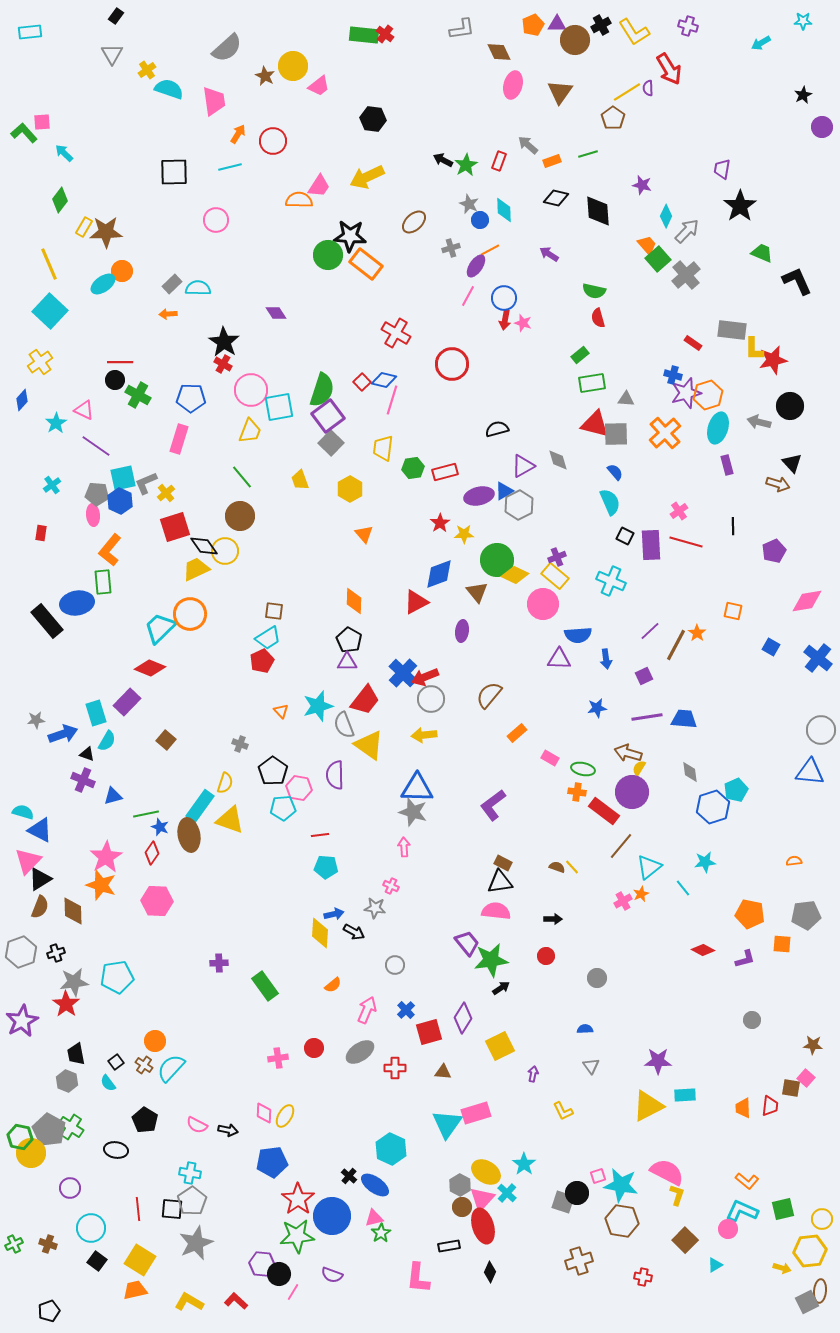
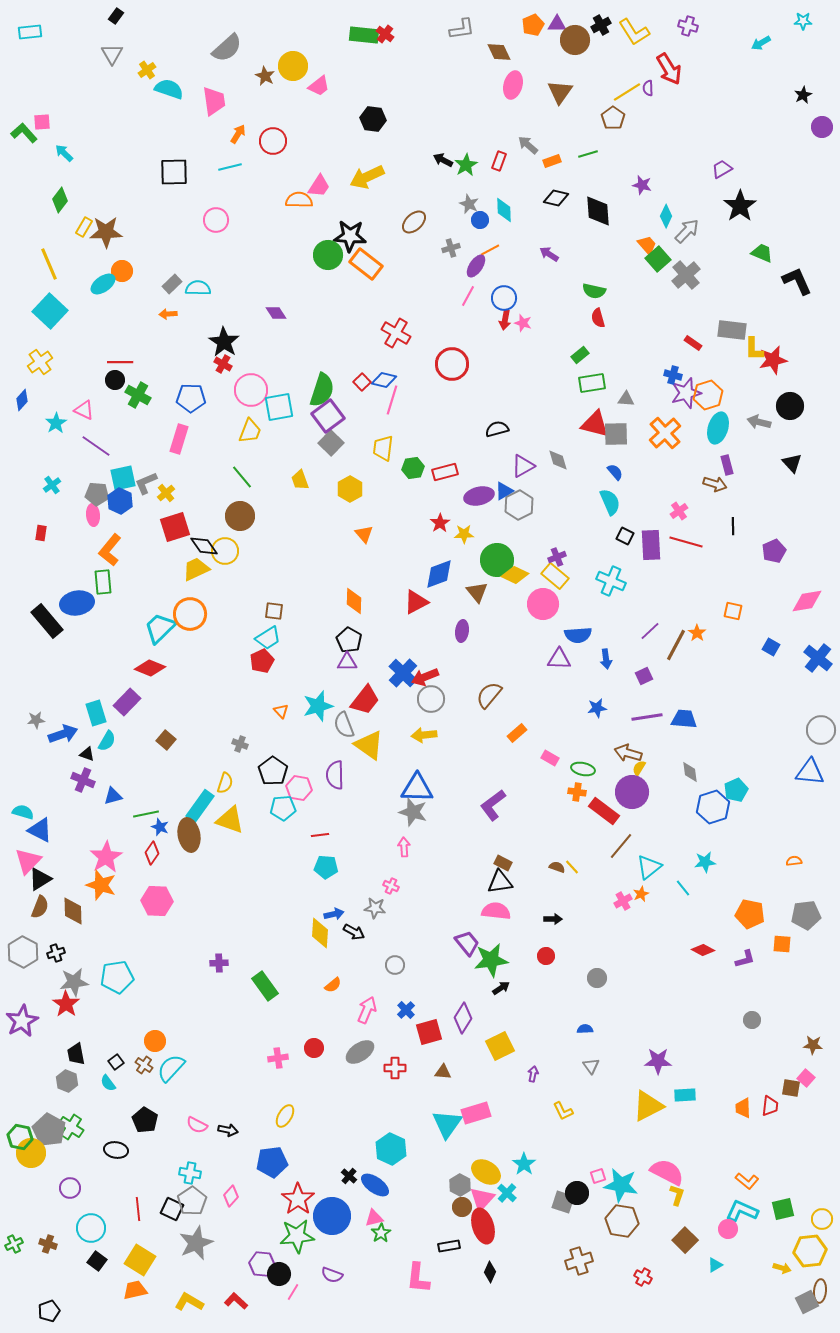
purple trapezoid at (722, 169): rotated 50 degrees clockwise
brown arrow at (778, 484): moved 63 px left
gray hexagon at (21, 952): moved 2 px right; rotated 12 degrees counterclockwise
pink diamond at (264, 1113): moved 33 px left, 83 px down; rotated 40 degrees clockwise
black square at (172, 1209): rotated 20 degrees clockwise
red cross at (643, 1277): rotated 18 degrees clockwise
